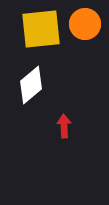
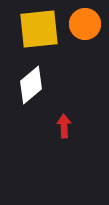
yellow square: moved 2 px left
